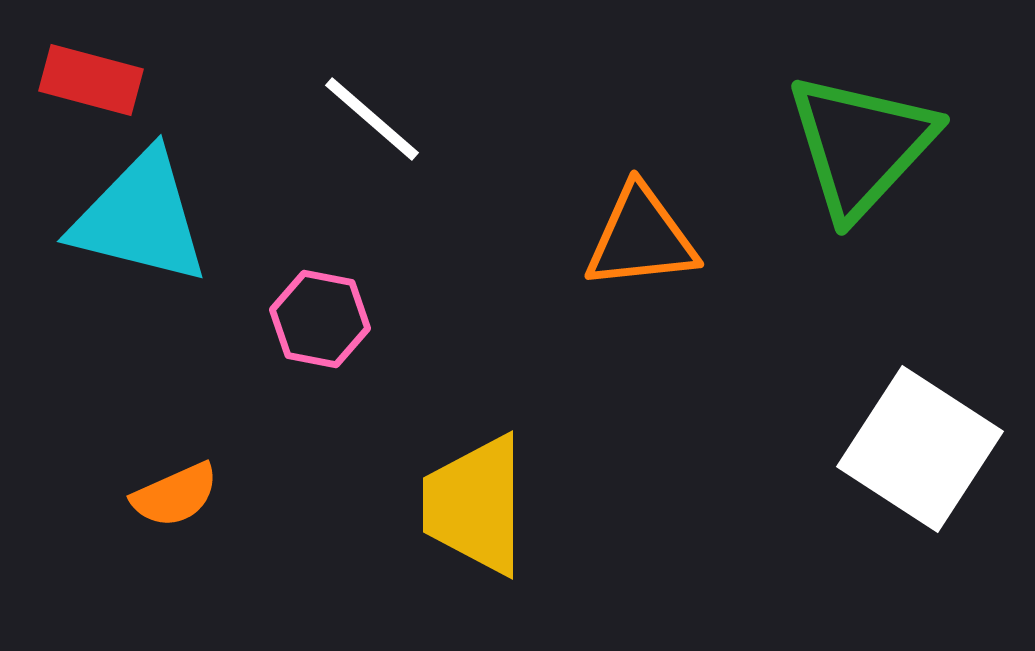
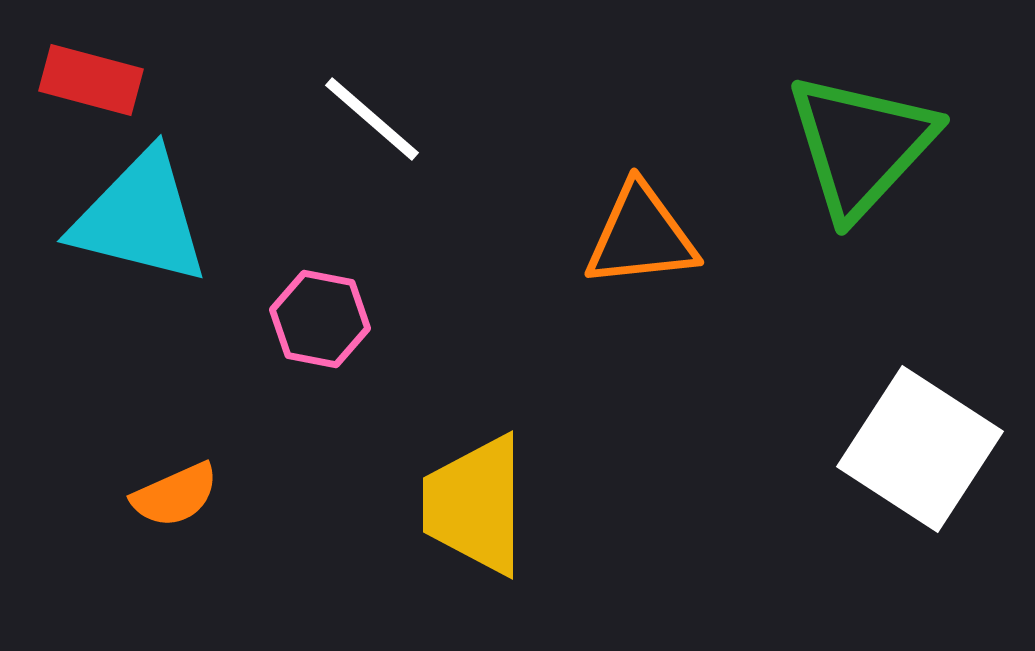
orange triangle: moved 2 px up
